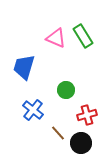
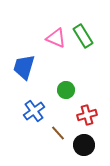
blue cross: moved 1 px right, 1 px down; rotated 15 degrees clockwise
black circle: moved 3 px right, 2 px down
